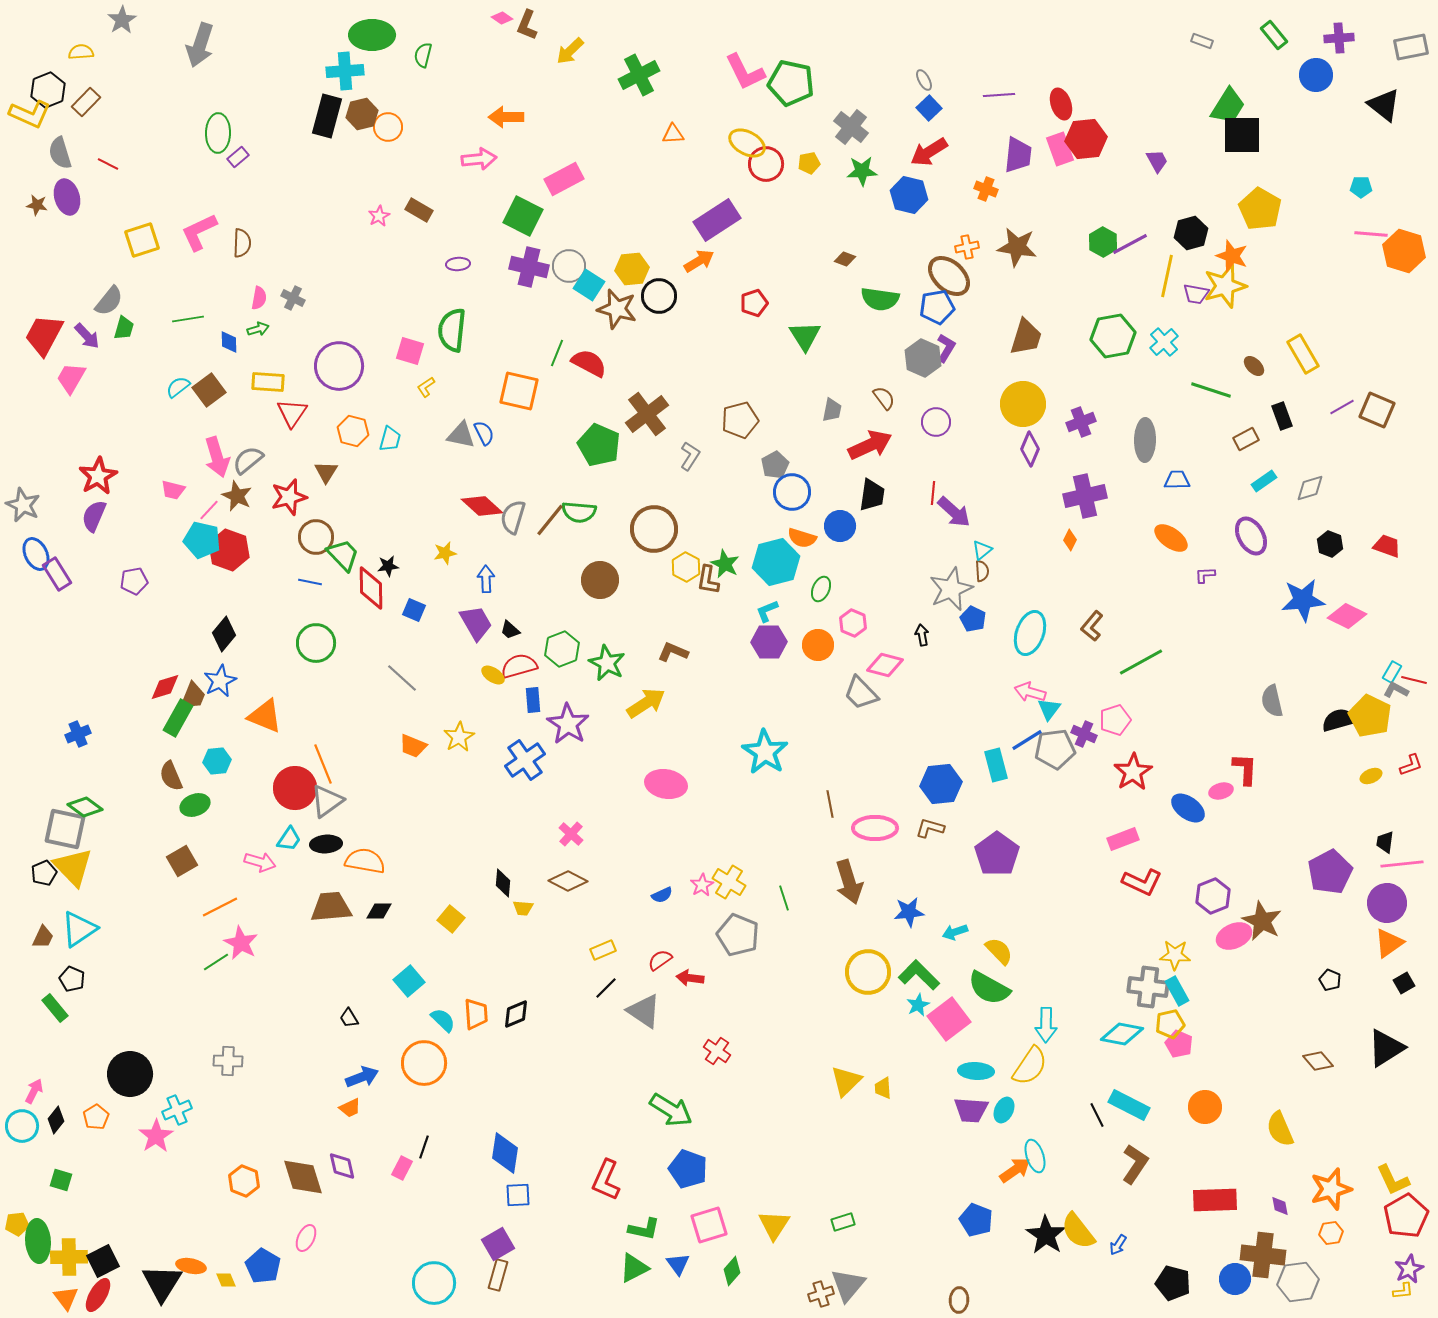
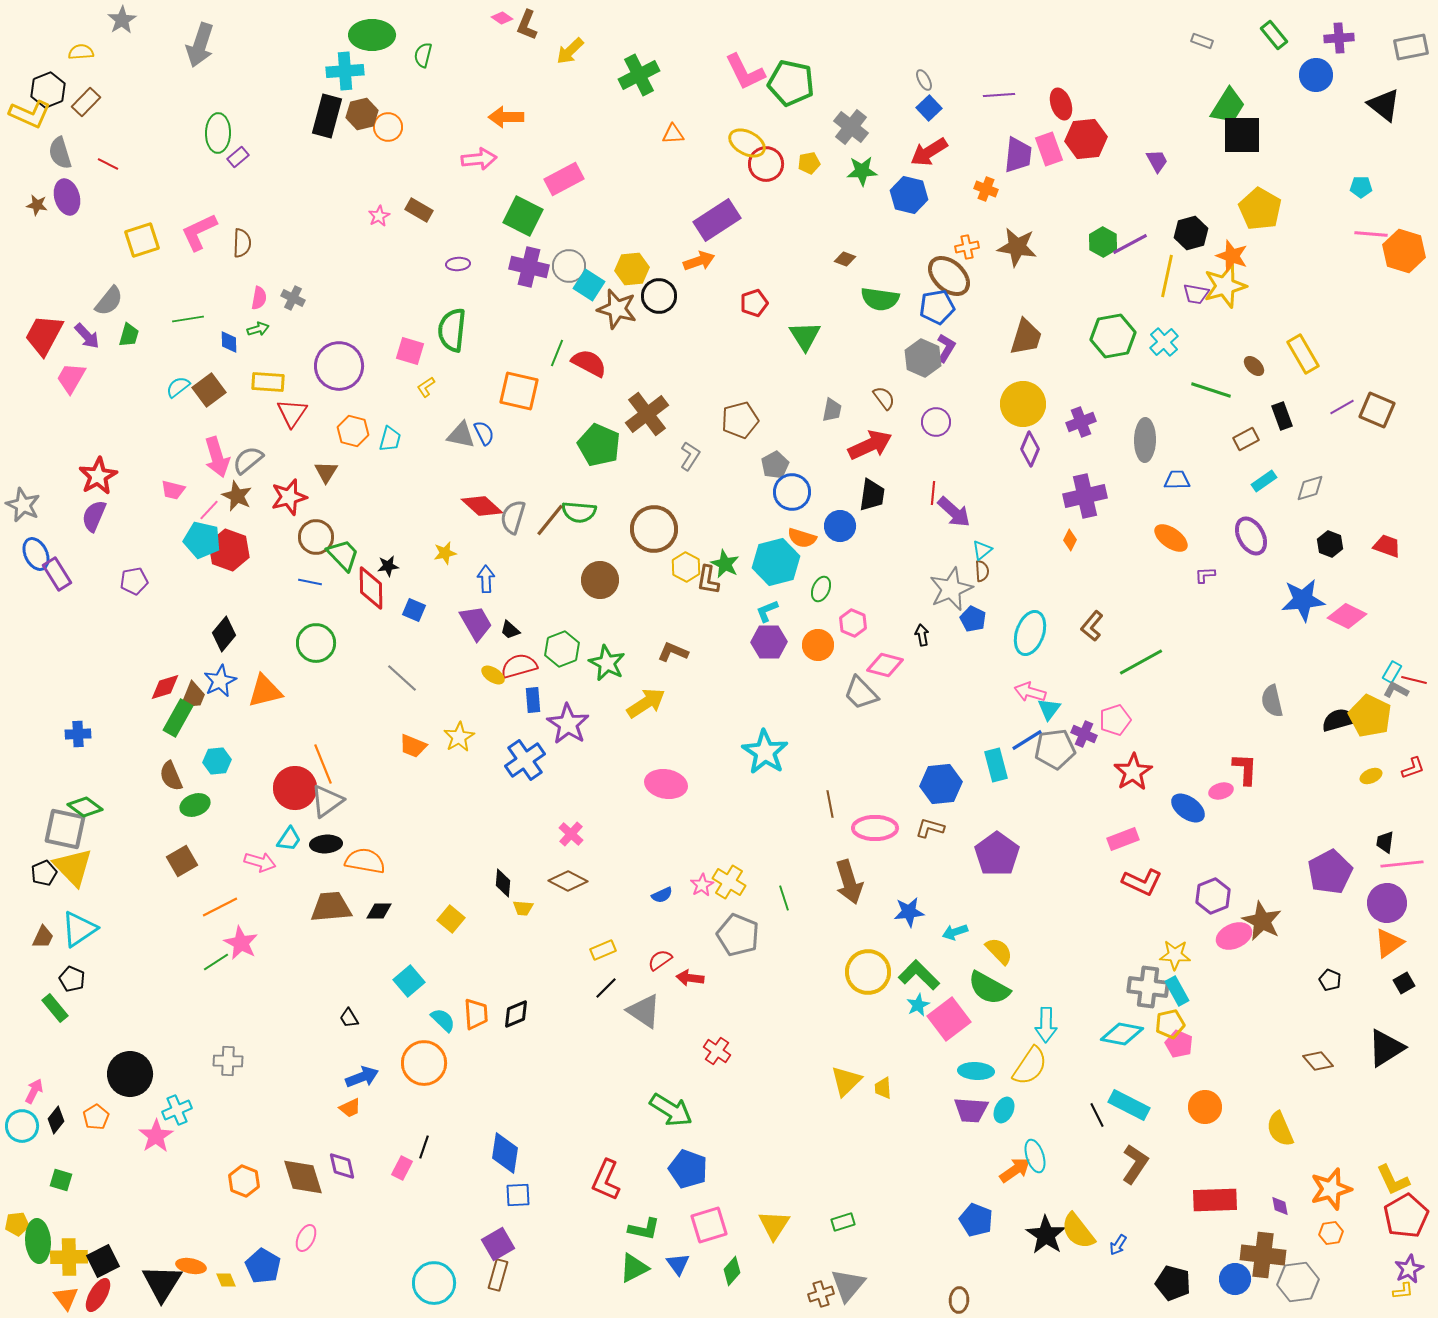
pink rectangle at (1060, 149): moved 11 px left
orange arrow at (699, 261): rotated 12 degrees clockwise
green trapezoid at (124, 328): moved 5 px right, 7 px down
orange triangle at (265, 716): moved 25 px up; rotated 36 degrees counterclockwise
blue cross at (78, 734): rotated 20 degrees clockwise
red L-shape at (1411, 765): moved 2 px right, 3 px down
